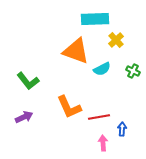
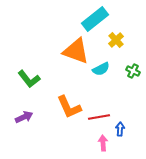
cyan rectangle: rotated 36 degrees counterclockwise
cyan semicircle: moved 1 px left
green L-shape: moved 1 px right, 2 px up
blue arrow: moved 2 px left
